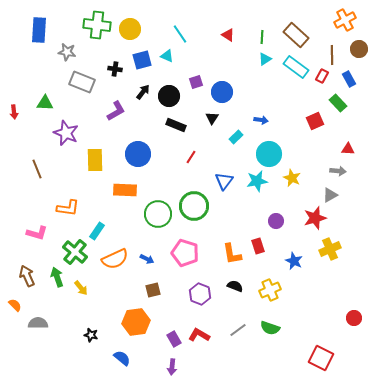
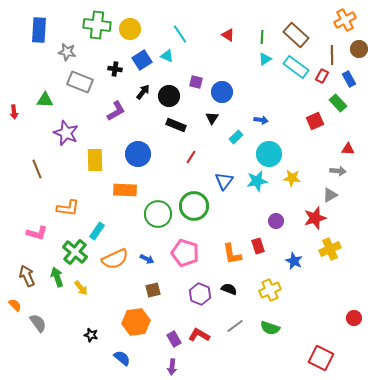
blue square at (142, 60): rotated 18 degrees counterclockwise
gray rectangle at (82, 82): moved 2 px left
purple square at (196, 82): rotated 32 degrees clockwise
green triangle at (45, 103): moved 3 px up
yellow star at (292, 178): rotated 18 degrees counterclockwise
black semicircle at (235, 286): moved 6 px left, 3 px down
gray semicircle at (38, 323): rotated 54 degrees clockwise
gray line at (238, 330): moved 3 px left, 4 px up
